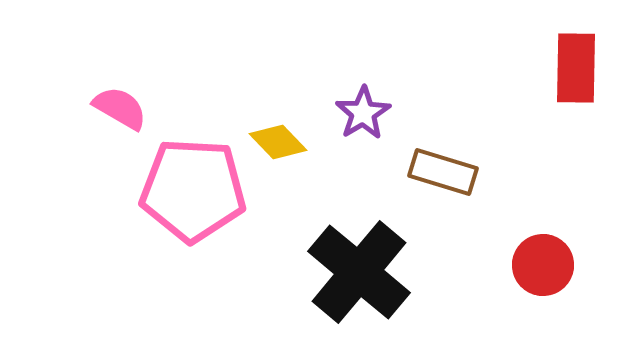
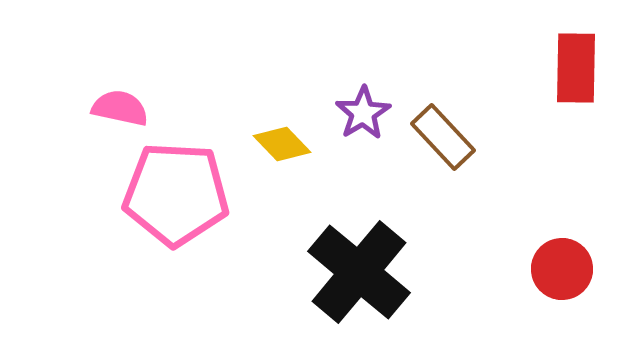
pink semicircle: rotated 18 degrees counterclockwise
yellow diamond: moved 4 px right, 2 px down
brown rectangle: moved 35 px up; rotated 30 degrees clockwise
pink pentagon: moved 17 px left, 4 px down
red circle: moved 19 px right, 4 px down
